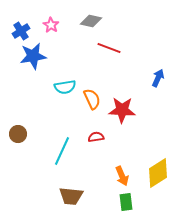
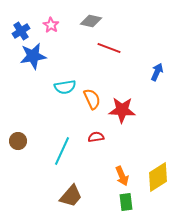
blue arrow: moved 1 px left, 6 px up
brown circle: moved 7 px down
yellow diamond: moved 4 px down
brown trapezoid: rotated 55 degrees counterclockwise
